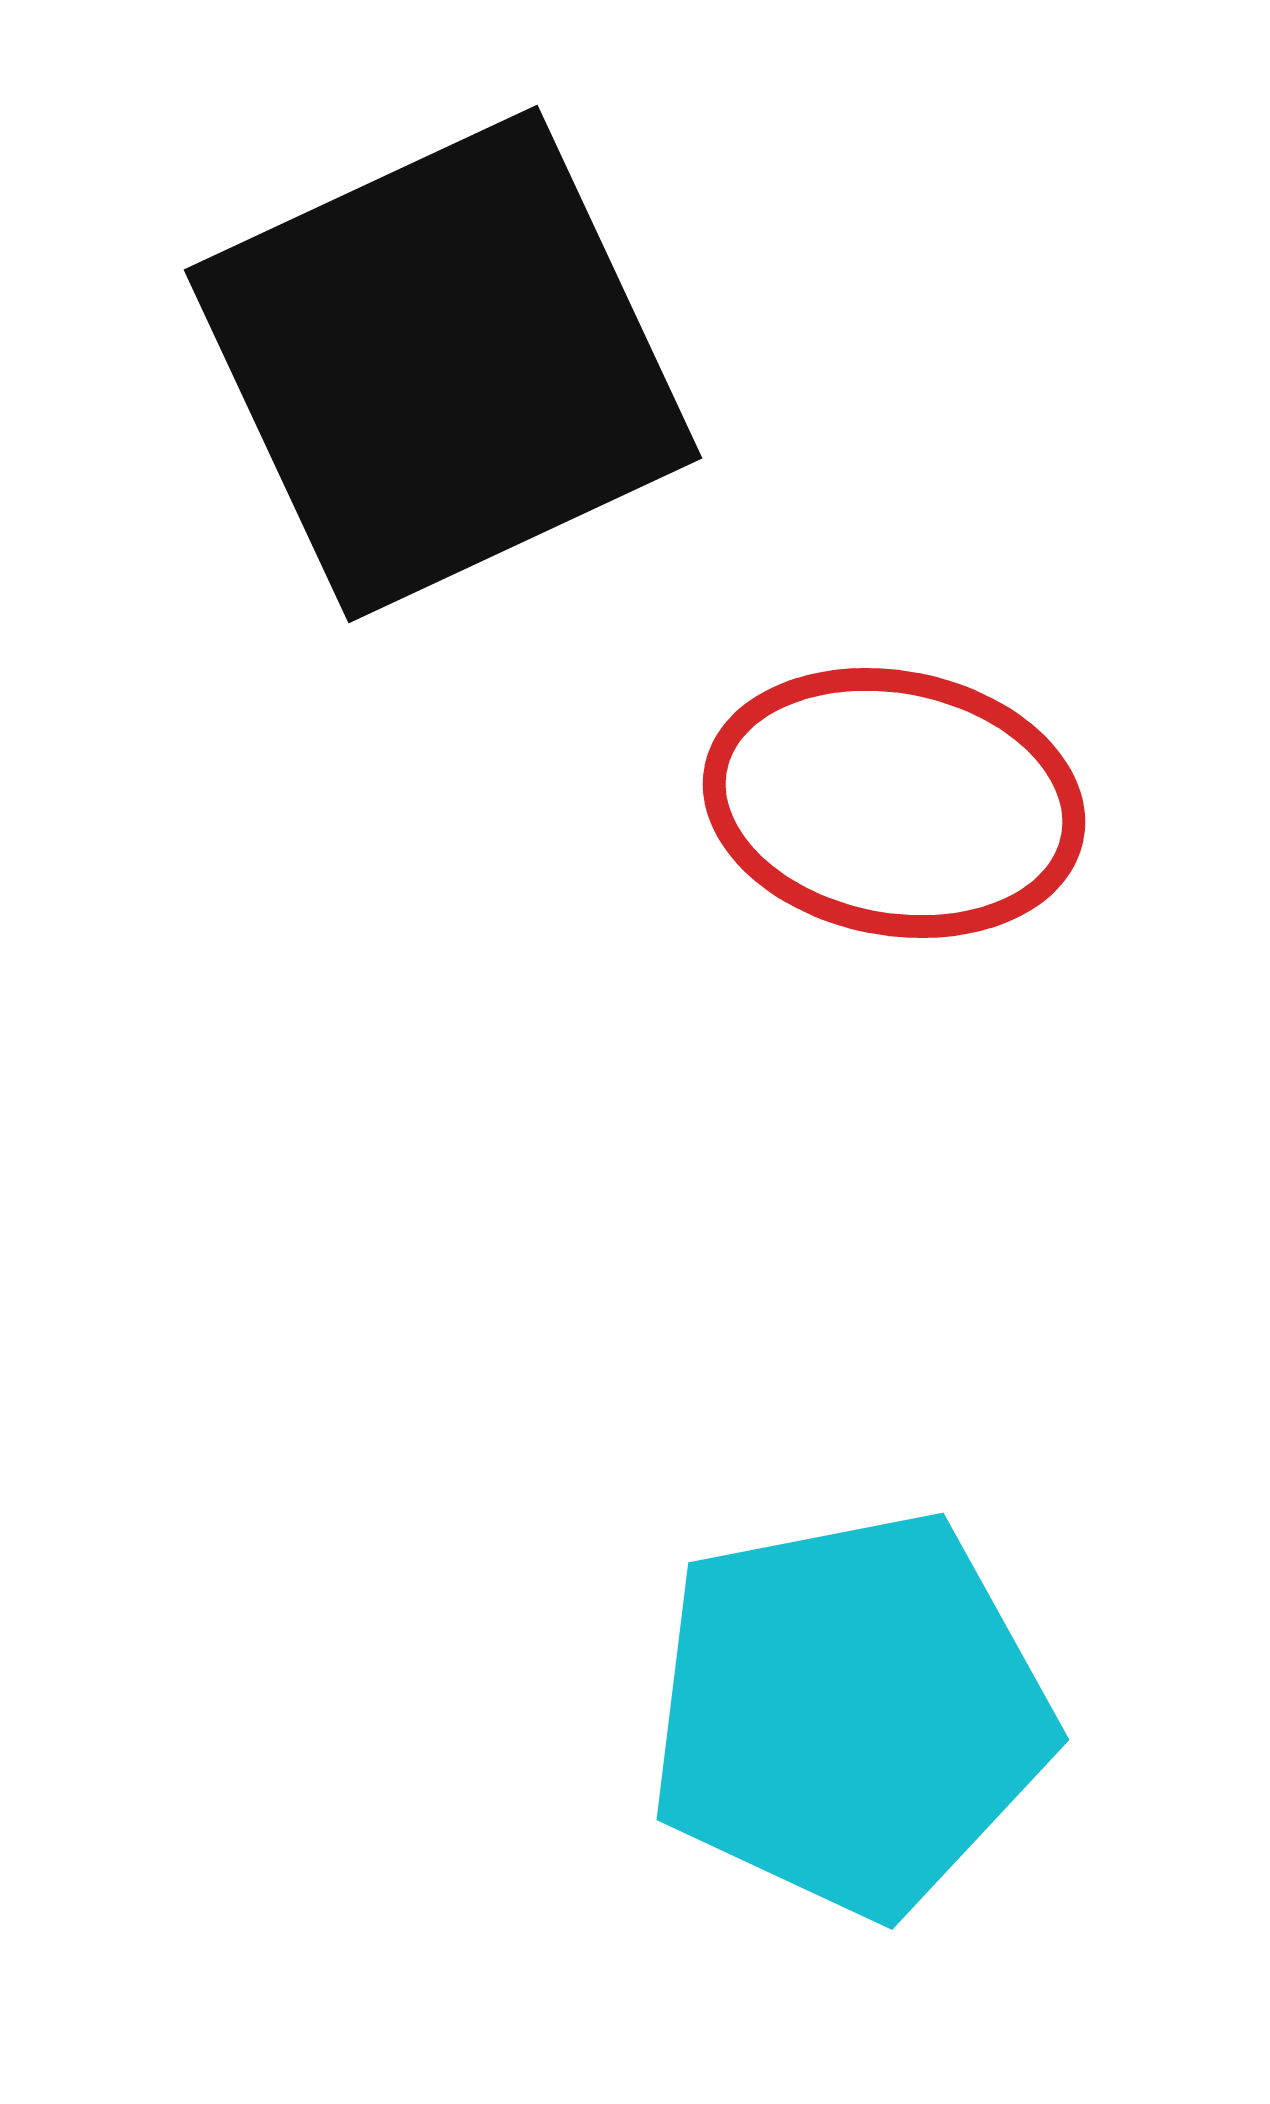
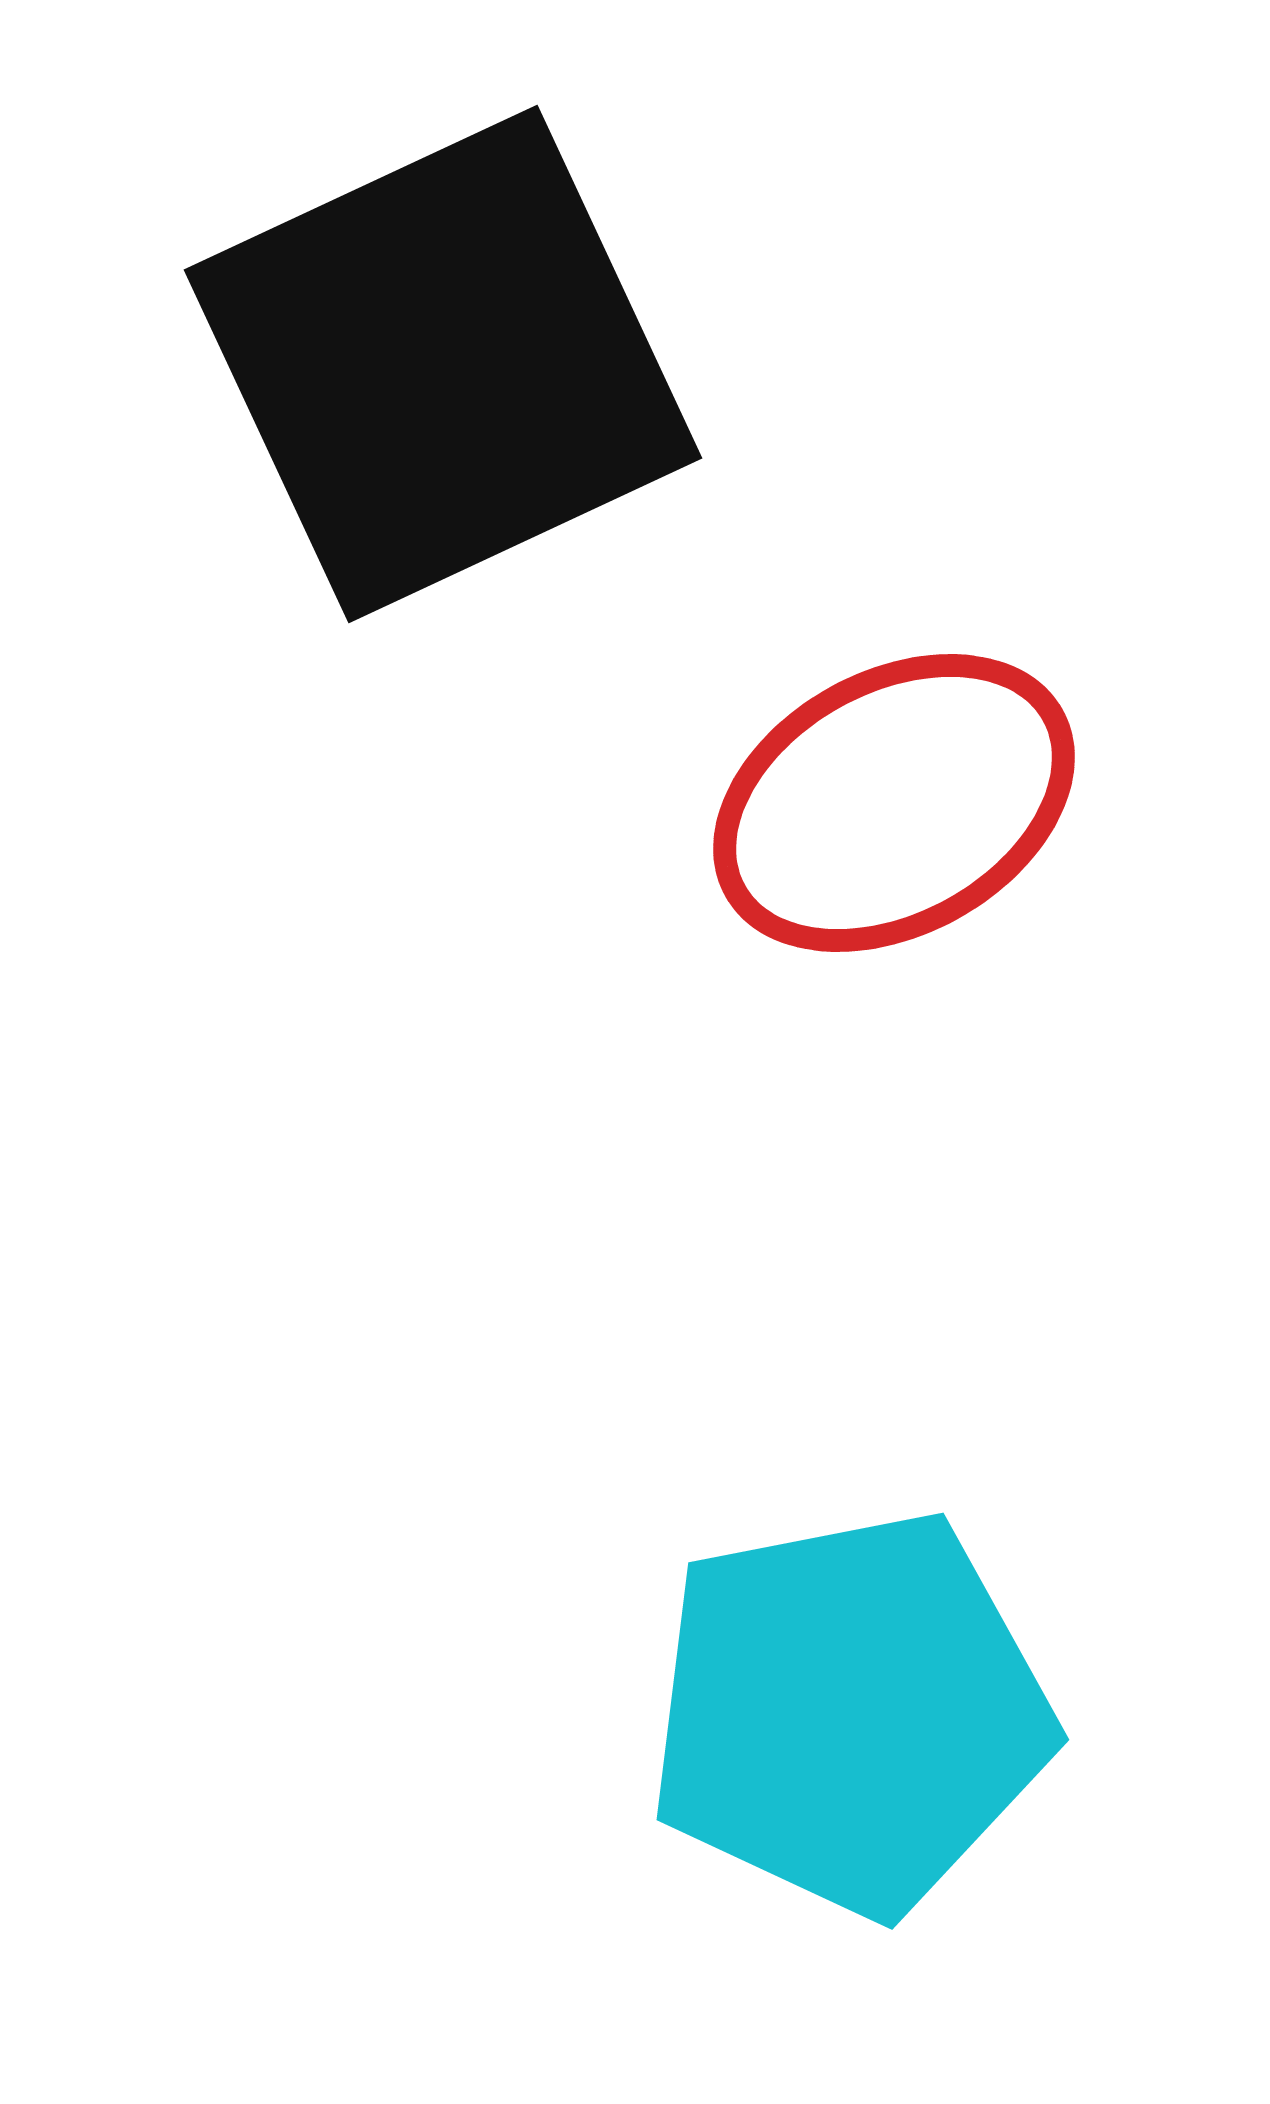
red ellipse: rotated 40 degrees counterclockwise
